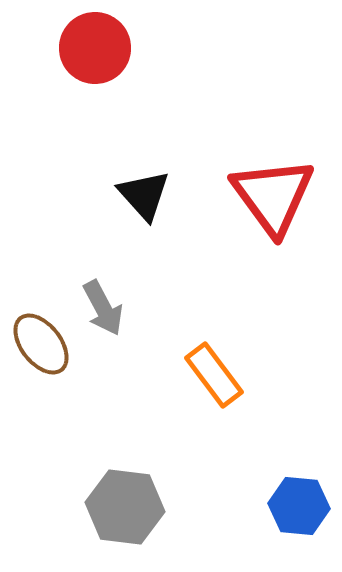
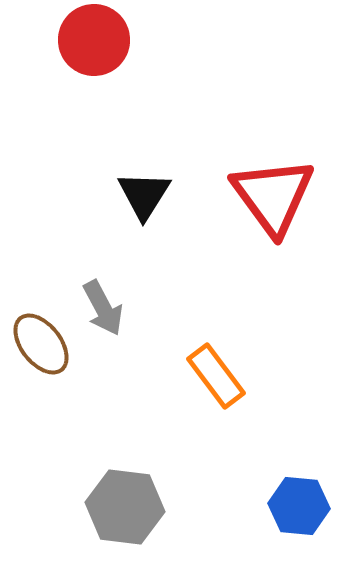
red circle: moved 1 px left, 8 px up
black triangle: rotated 14 degrees clockwise
orange rectangle: moved 2 px right, 1 px down
